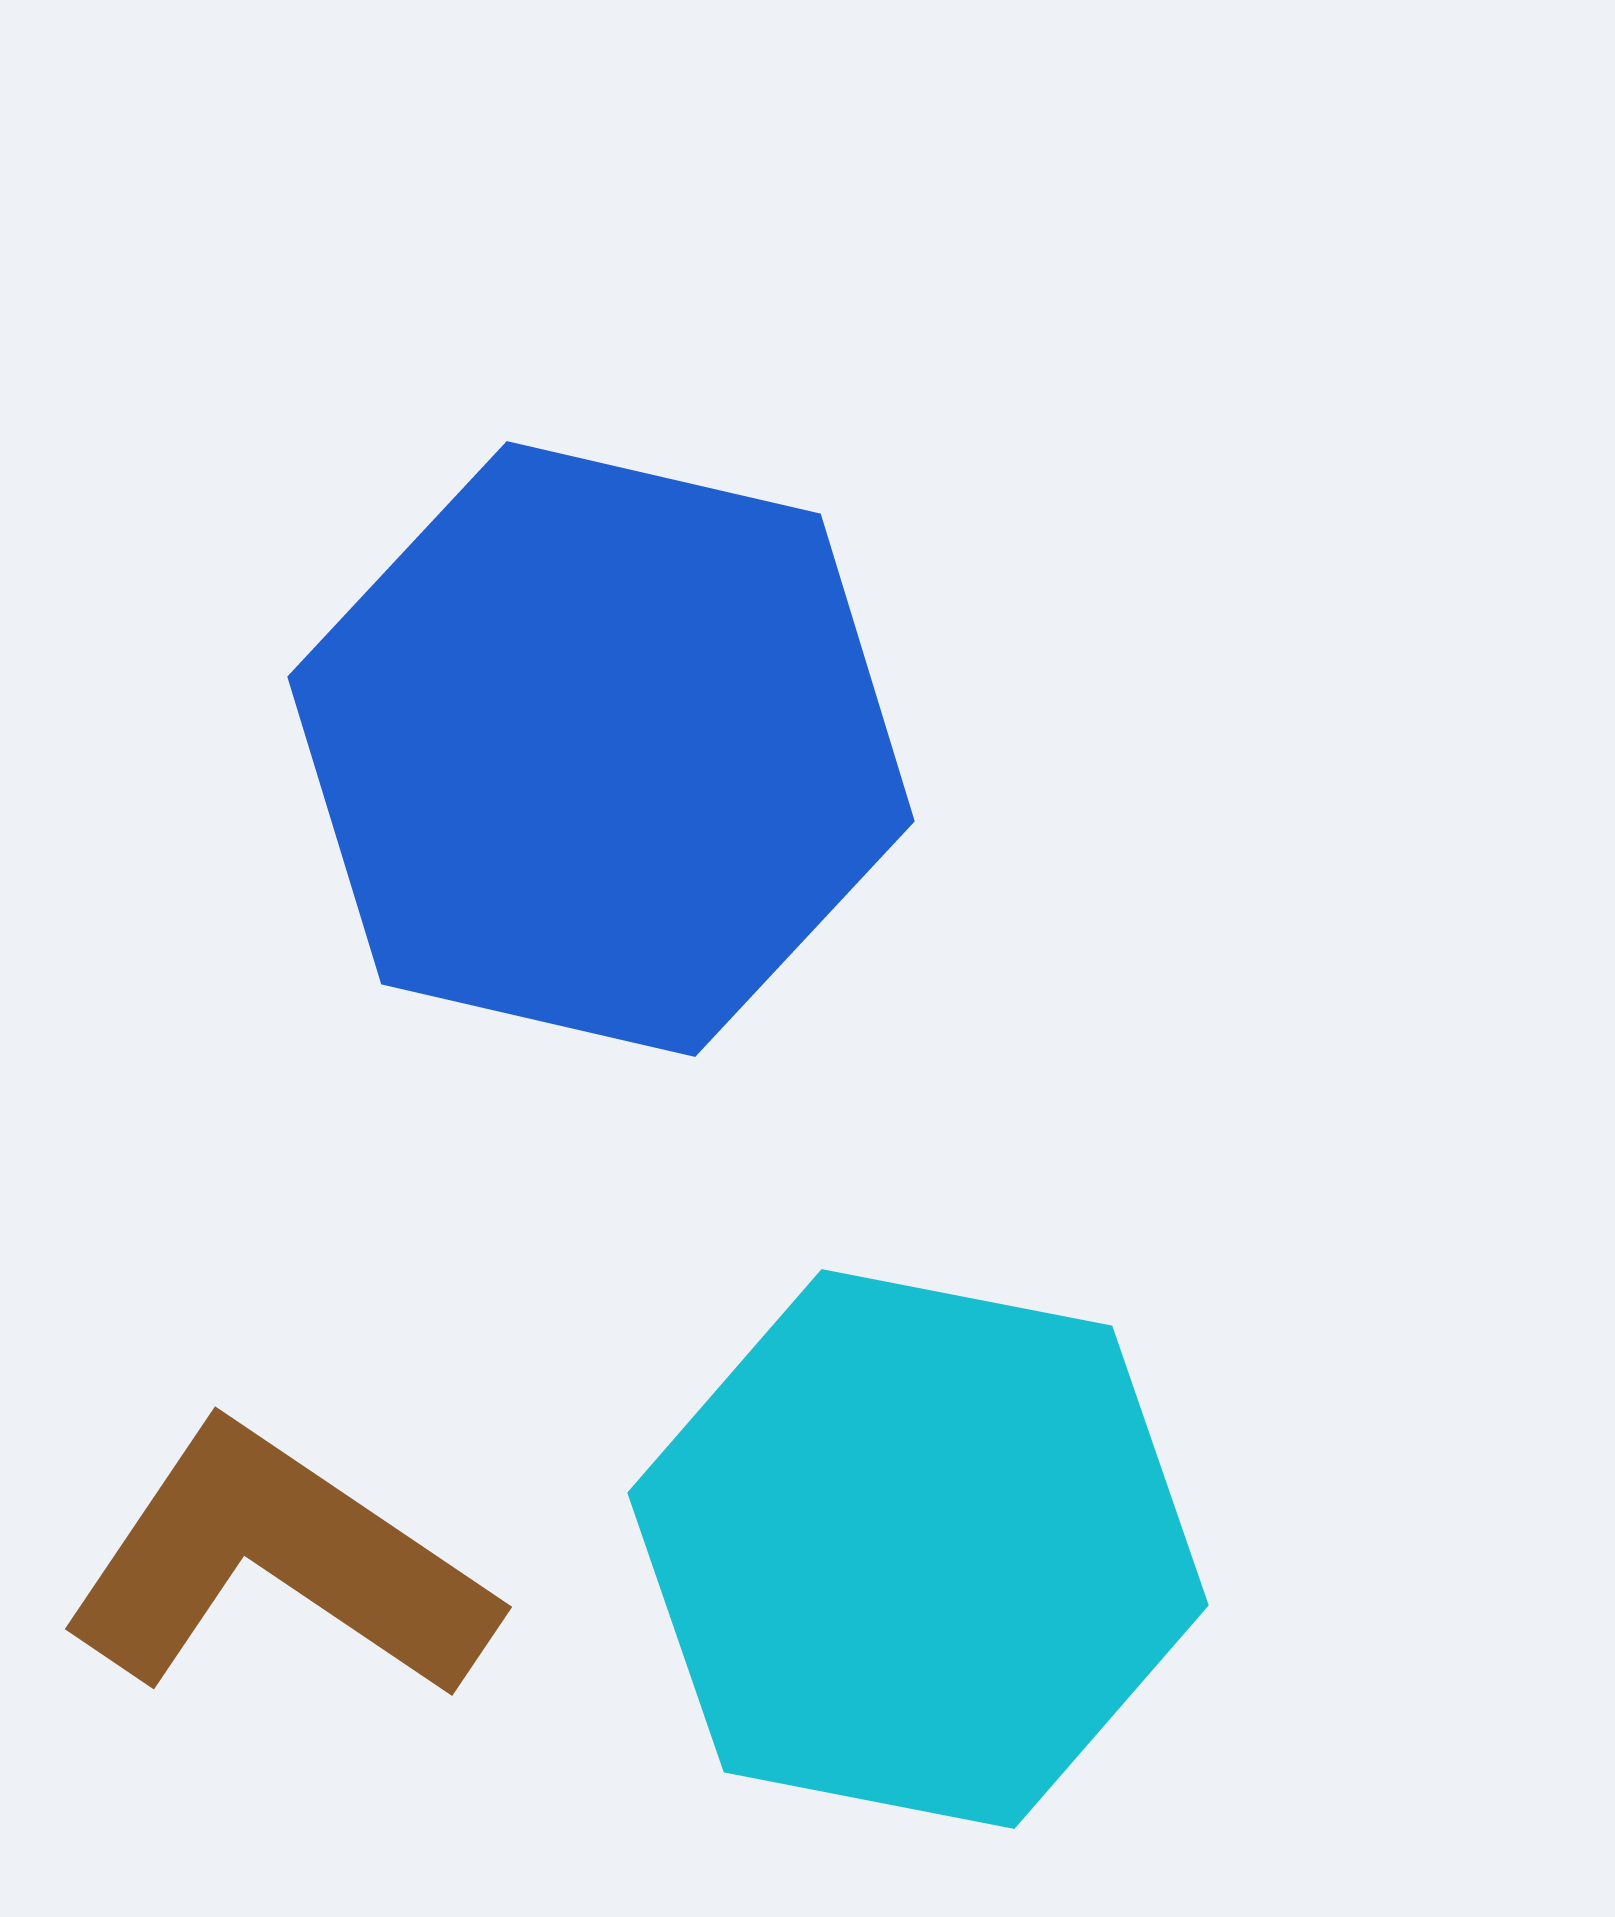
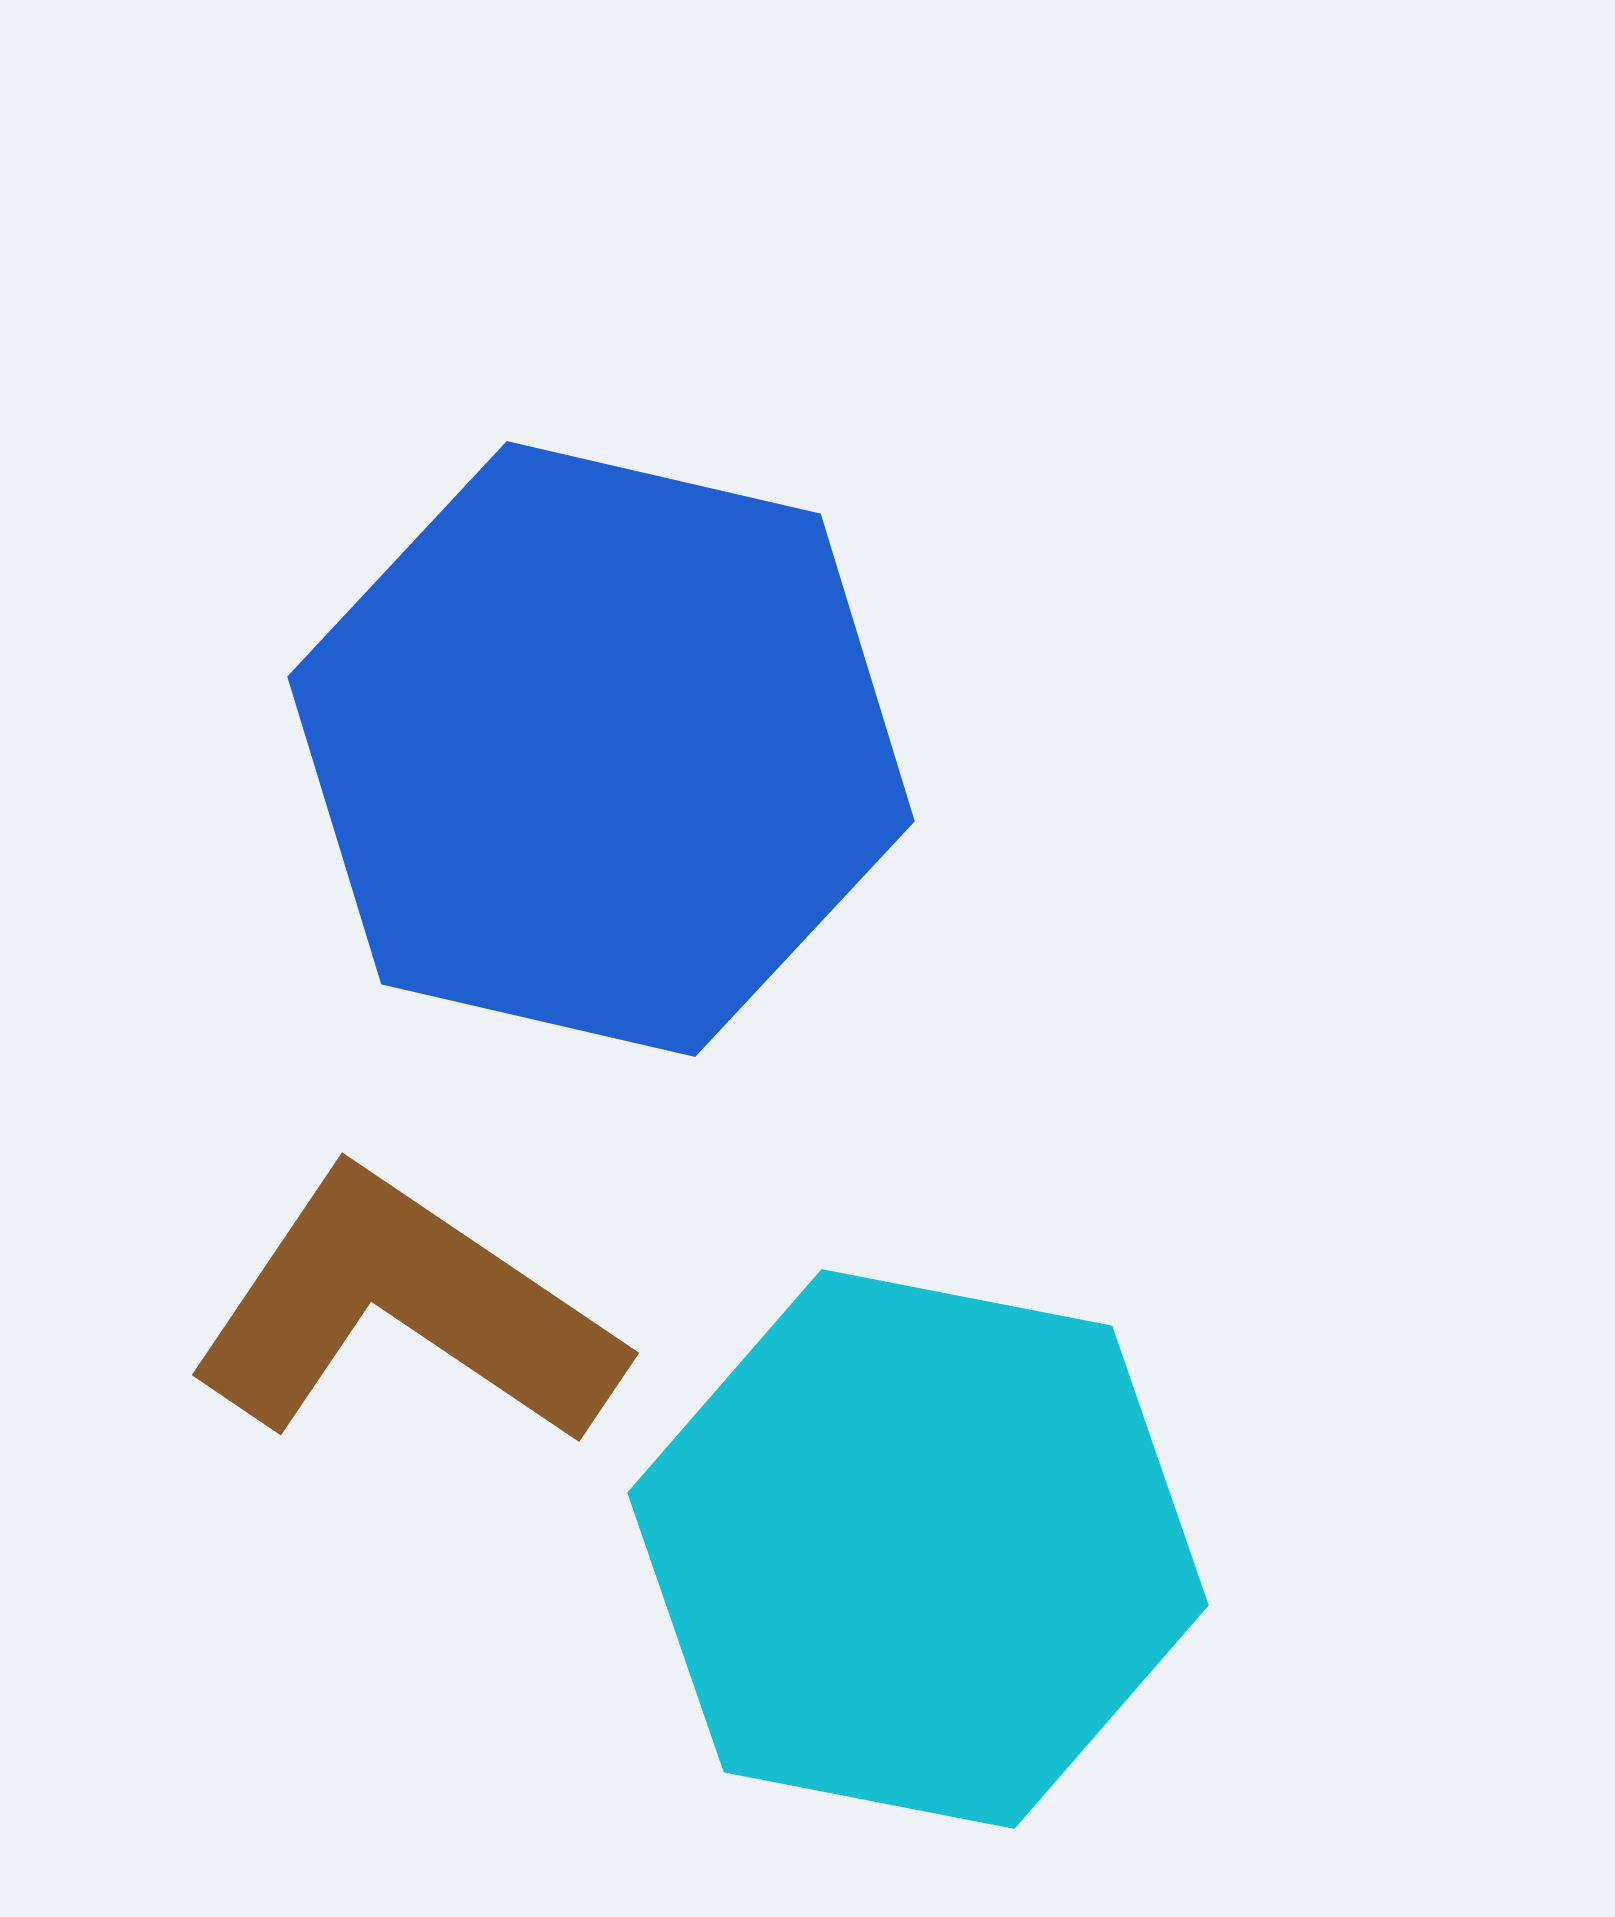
brown L-shape: moved 127 px right, 254 px up
